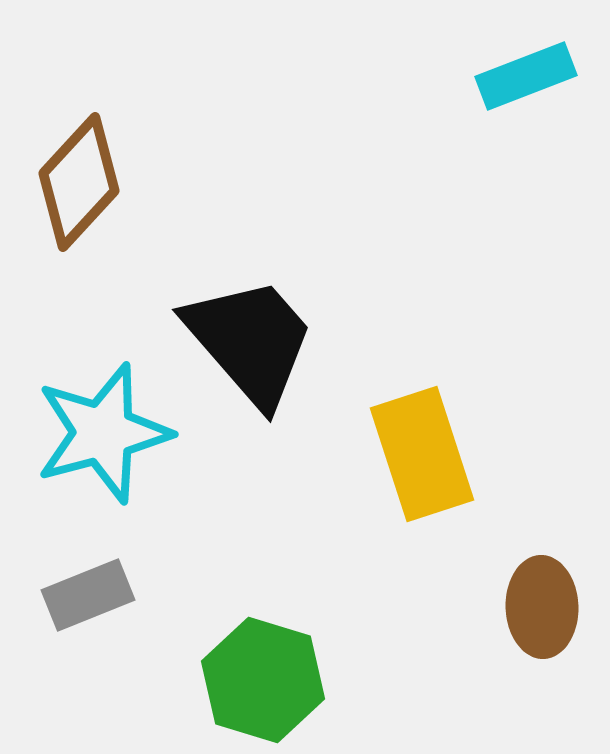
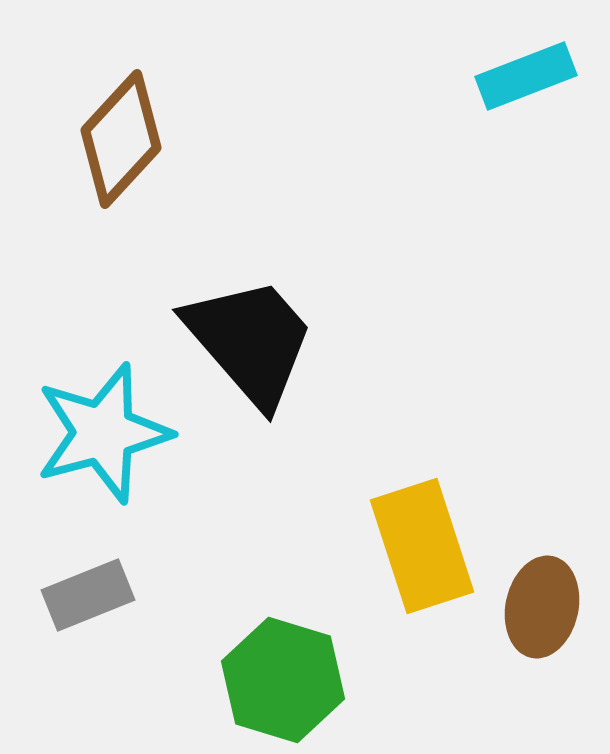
brown diamond: moved 42 px right, 43 px up
yellow rectangle: moved 92 px down
brown ellipse: rotated 14 degrees clockwise
green hexagon: moved 20 px right
